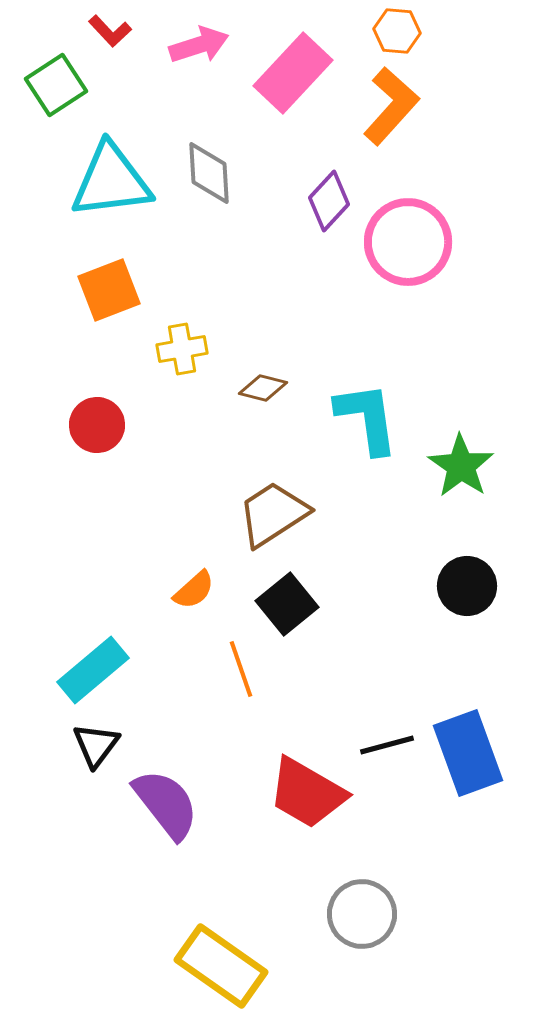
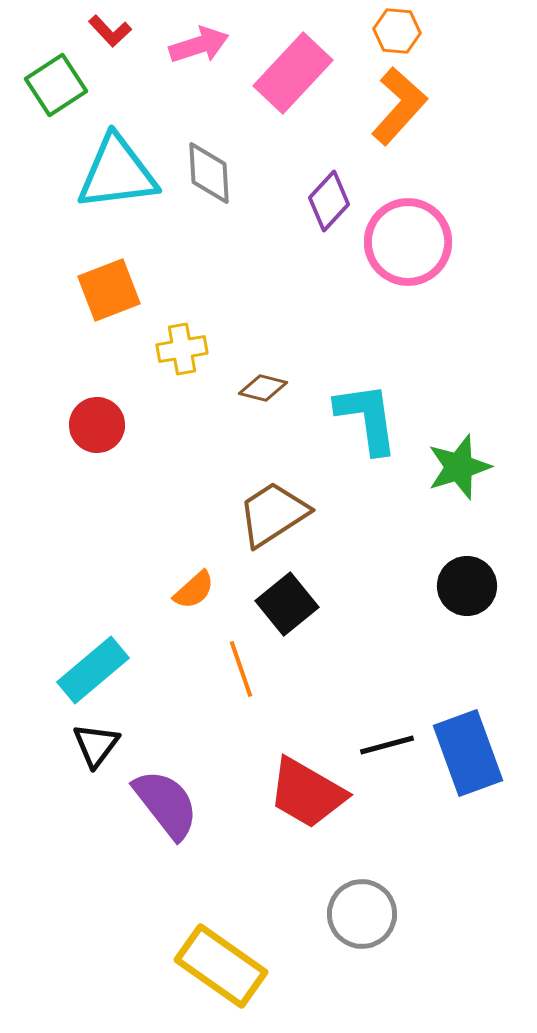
orange L-shape: moved 8 px right
cyan triangle: moved 6 px right, 8 px up
green star: moved 2 px left, 1 px down; rotated 20 degrees clockwise
